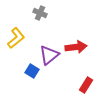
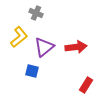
gray cross: moved 4 px left
yellow L-shape: moved 3 px right, 1 px up
purple triangle: moved 5 px left, 8 px up
blue square: rotated 16 degrees counterclockwise
